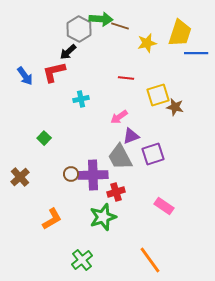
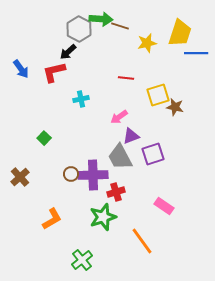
blue arrow: moved 4 px left, 7 px up
orange line: moved 8 px left, 19 px up
